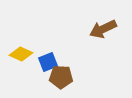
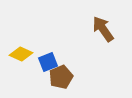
brown arrow: rotated 80 degrees clockwise
brown pentagon: rotated 25 degrees counterclockwise
